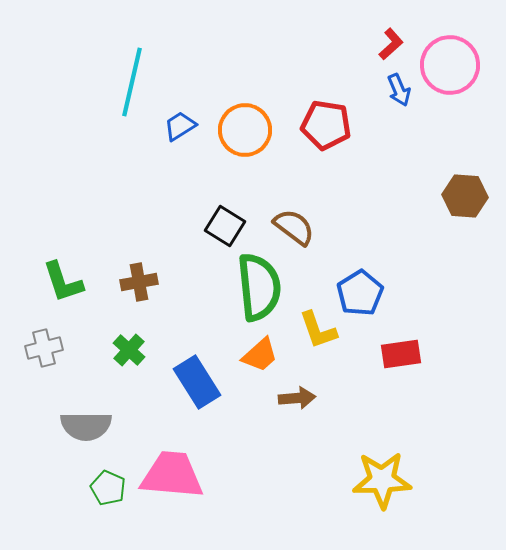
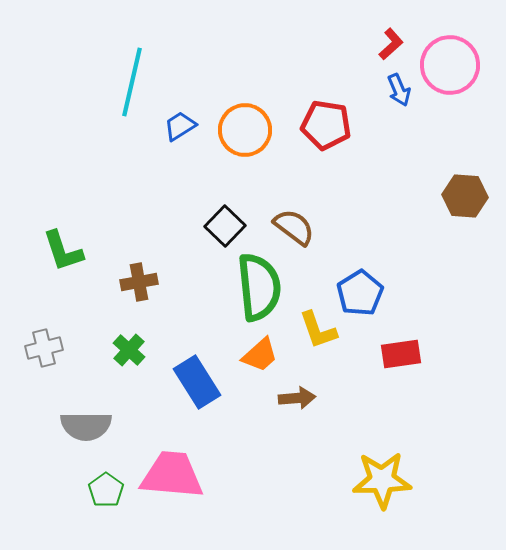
black square: rotated 12 degrees clockwise
green L-shape: moved 31 px up
green pentagon: moved 2 px left, 2 px down; rotated 12 degrees clockwise
